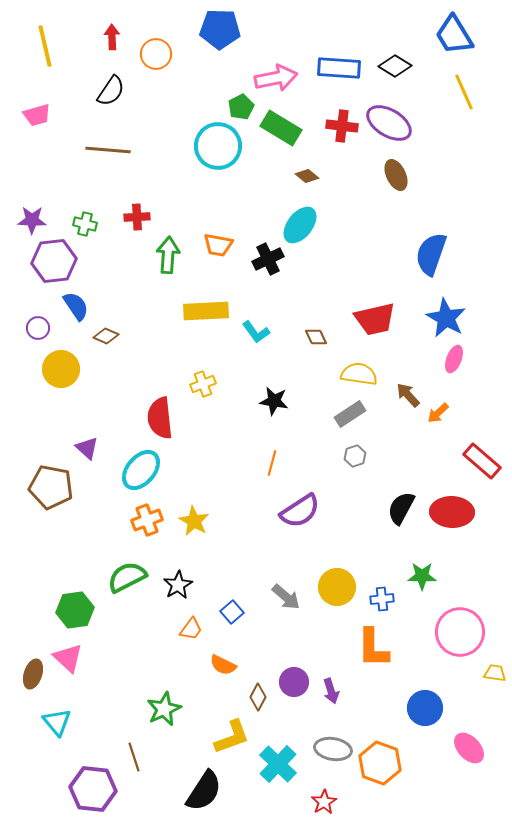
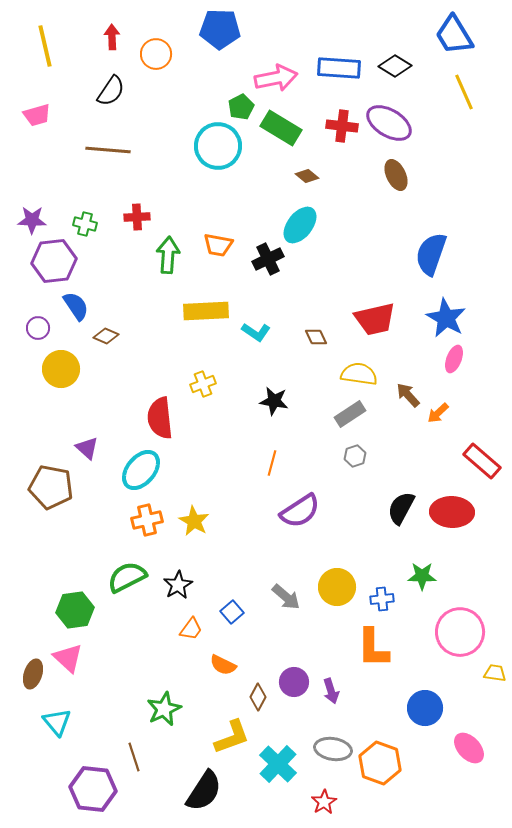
cyan L-shape at (256, 332): rotated 20 degrees counterclockwise
orange cross at (147, 520): rotated 8 degrees clockwise
